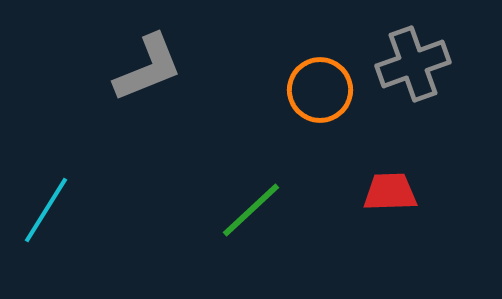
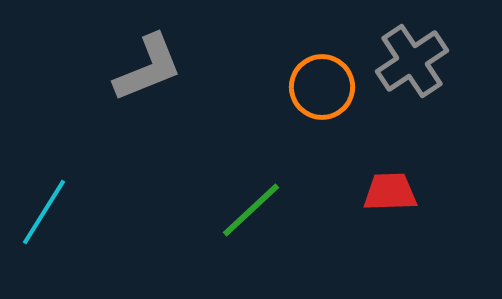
gray cross: moved 1 px left, 3 px up; rotated 14 degrees counterclockwise
orange circle: moved 2 px right, 3 px up
cyan line: moved 2 px left, 2 px down
